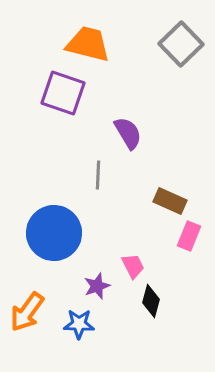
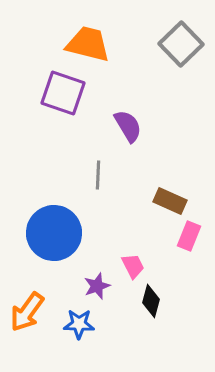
purple semicircle: moved 7 px up
